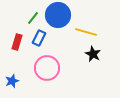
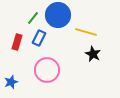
pink circle: moved 2 px down
blue star: moved 1 px left, 1 px down
